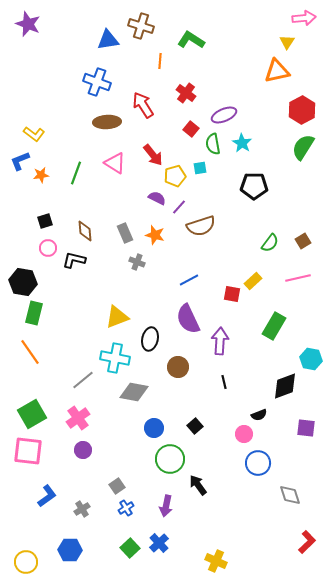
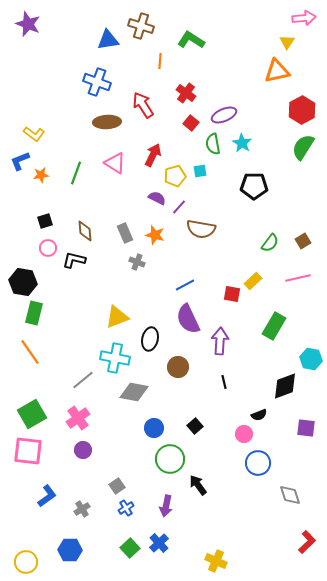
red square at (191, 129): moved 6 px up
red arrow at (153, 155): rotated 115 degrees counterclockwise
cyan square at (200, 168): moved 3 px down
brown semicircle at (201, 226): moved 3 px down; rotated 28 degrees clockwise
blue line at (189, 280): moved 4 px left, 5 px down
